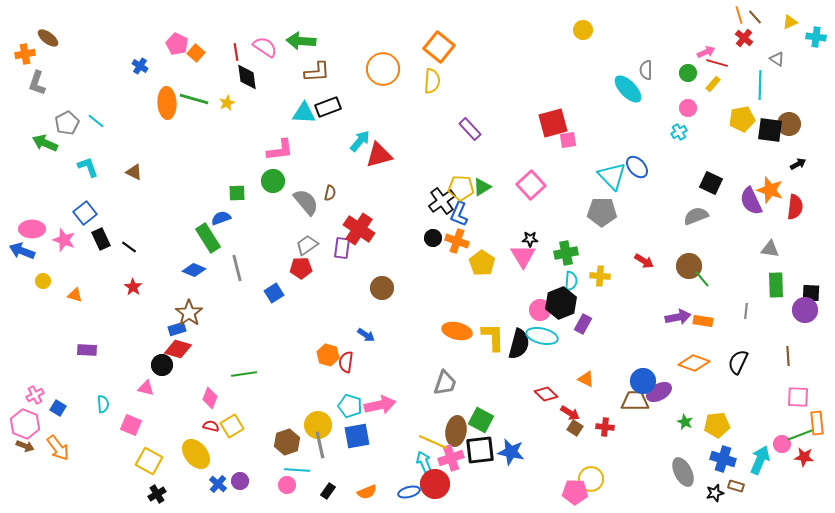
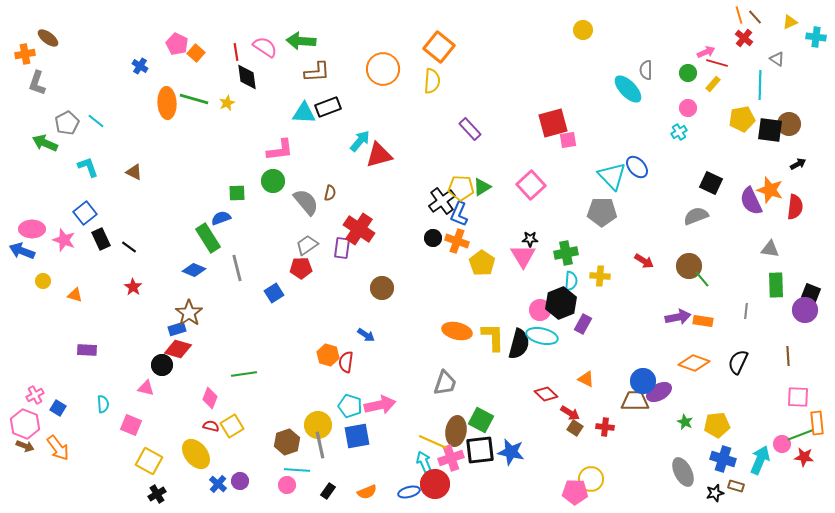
black square at (811, 293): rotated 18 degrees clockwise
